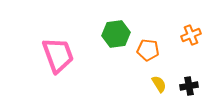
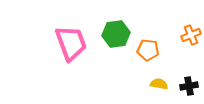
pink trapezoid: moved 13 px right, 12 px up
yellow semicircle: rotated 48 degrees counterclockwise
